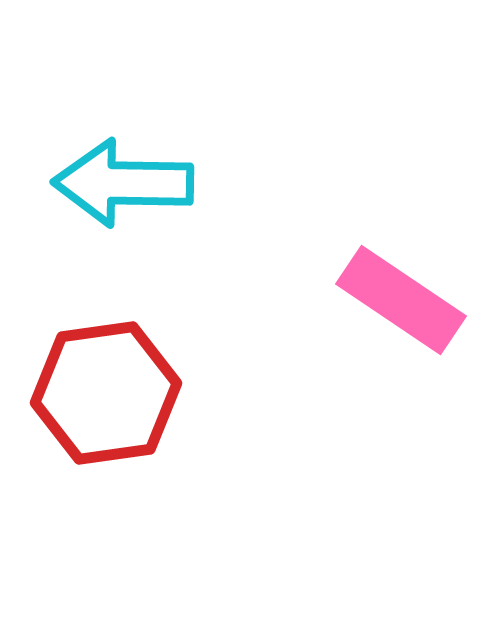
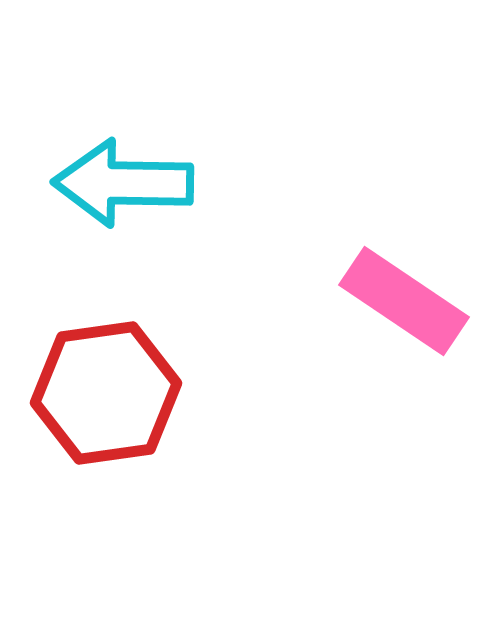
pink rectangle: moved 3 px right, 1 px down
